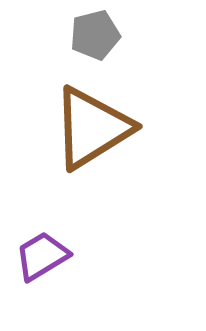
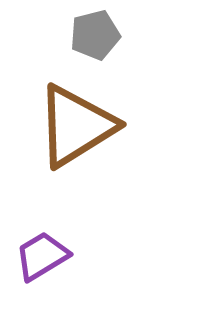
brown triangle: moved 16 px left, 2 px up
